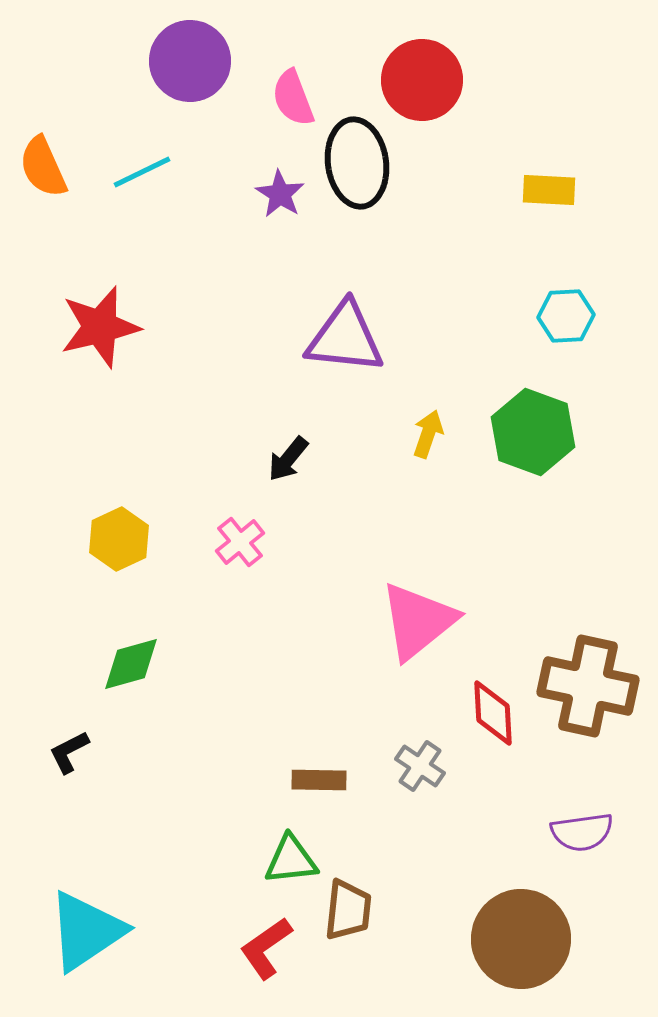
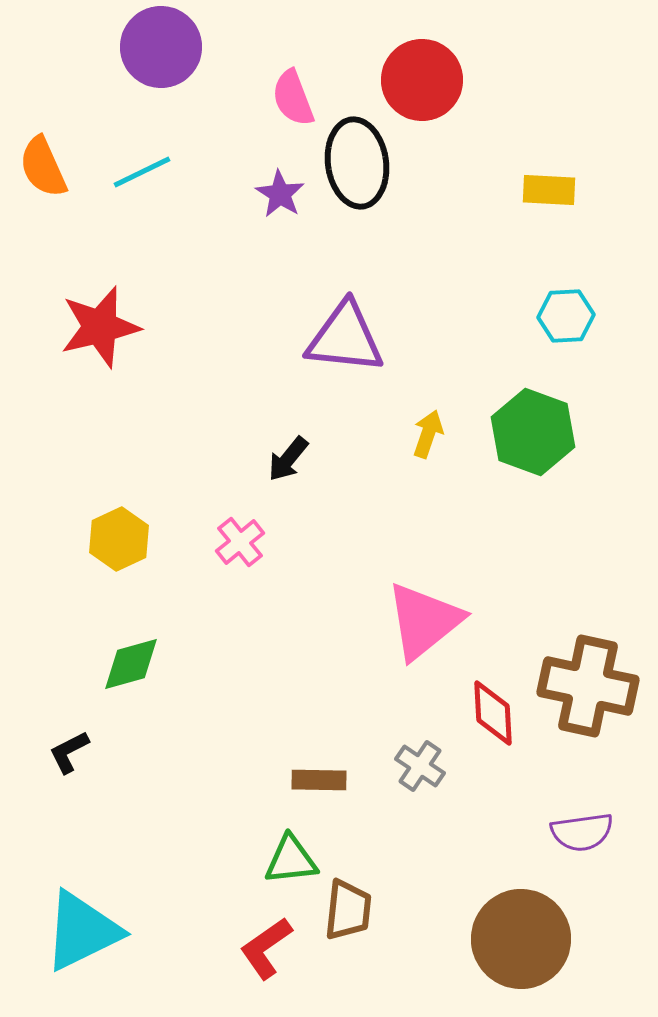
purple circle: moved 29 px left, 14 px up
pink triangle: moved 6 px right
cyan triangle: moved 4 px left; rotated 8 degrees clockwise
